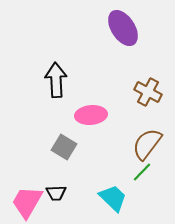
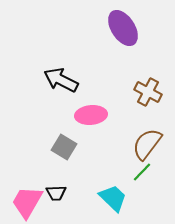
black arrow: moved 5 px right; rotated 60 degrees counterclockwise
